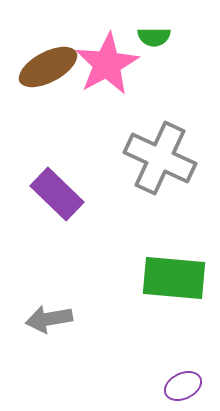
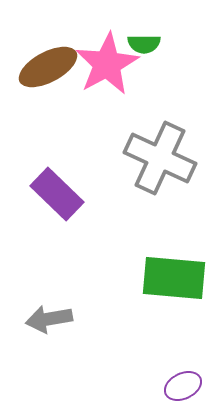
green semicircle: moved 10 px left, 7 px down
